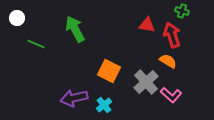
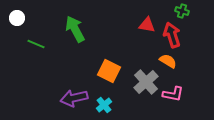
pink L-shape: moved 2 px right, 1 px up; rotated 30 degrees counterclockwise
